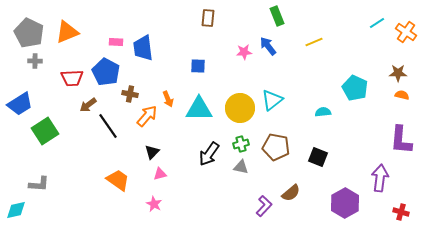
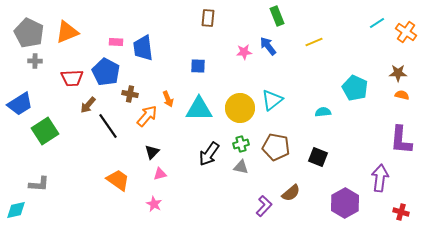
brown arrow at (88, 105): rotated 12 degrees counterclockwise
